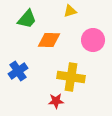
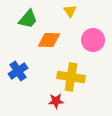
yellow triangle: rotated 48 degrees counterclockwise
green trapezoid: moved 1 px right
